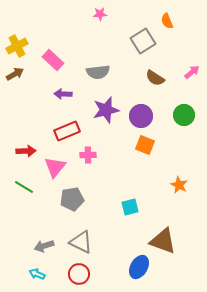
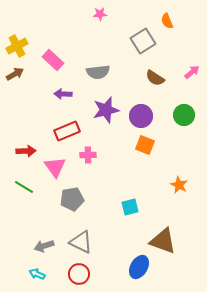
pink triangle: rotated 15 degrees counterclockwise
